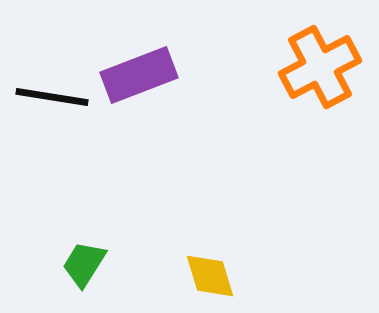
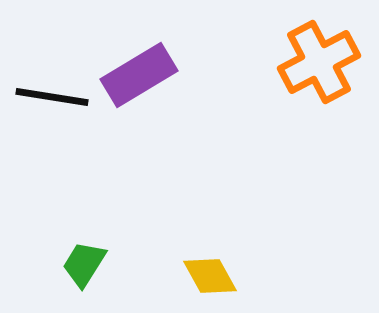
orange cross: moved 1 px left, 5 px up
purple rectangle: rotated 10 degrees counterclockwise
yellow diamond: rotated 12 degrees counterclockwise
